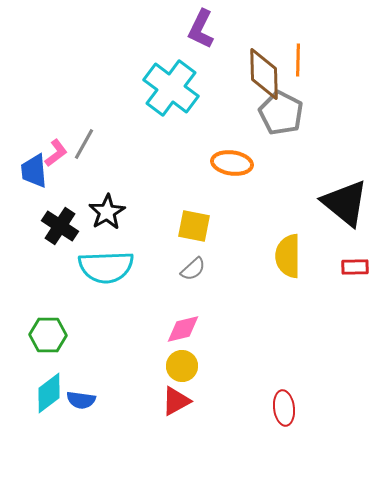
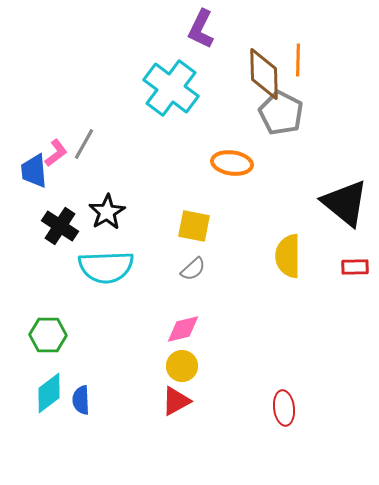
blue semicircle: rotated 80 degrees clockwise
